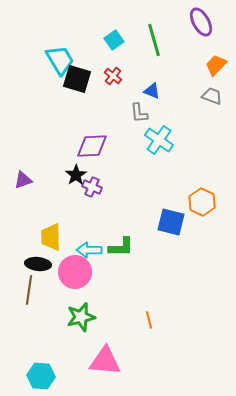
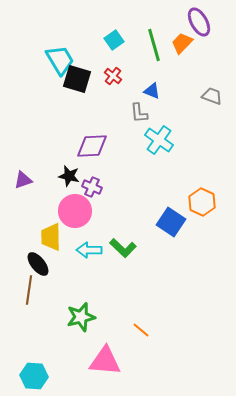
purple ellipse: moved 2 px left
green line: moved 5 px down
orange trapezoid: moved 34 px left, 22 px up
black star: moved 7 px left, 1 px down; rotated 25 degrees counterclockwise
blue square: rotated 20 degrees clockwise
green L-shape: moved 2 px right, 1 px down; rotated 44 degrees clockwise
black ellipse: rotated 45 degrees clockwise
pink circle: moved 61 px up
orange line: moved 8 px left, 10 px down; rotated 36 degrees counterclockwise
cyan hexagon: moved 7 px left
